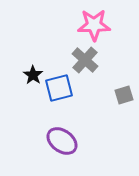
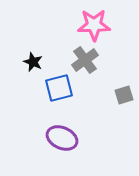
gray cross: rotated 12 degrees clockwise
black star: moved 13 px up; rotated 12 degrees counterclockwise
purple ellipse: moved 3 px up; rotated 12 degrees counterclockwise
